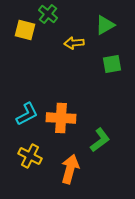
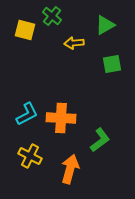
green cross: moved 4 px right, 2 px down
